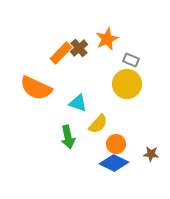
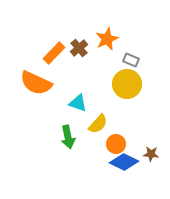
orange rectangle: moved 7 px left
orange semicircle: moved 5 px up
blue diamond: moved 10 px right, 1 px up
